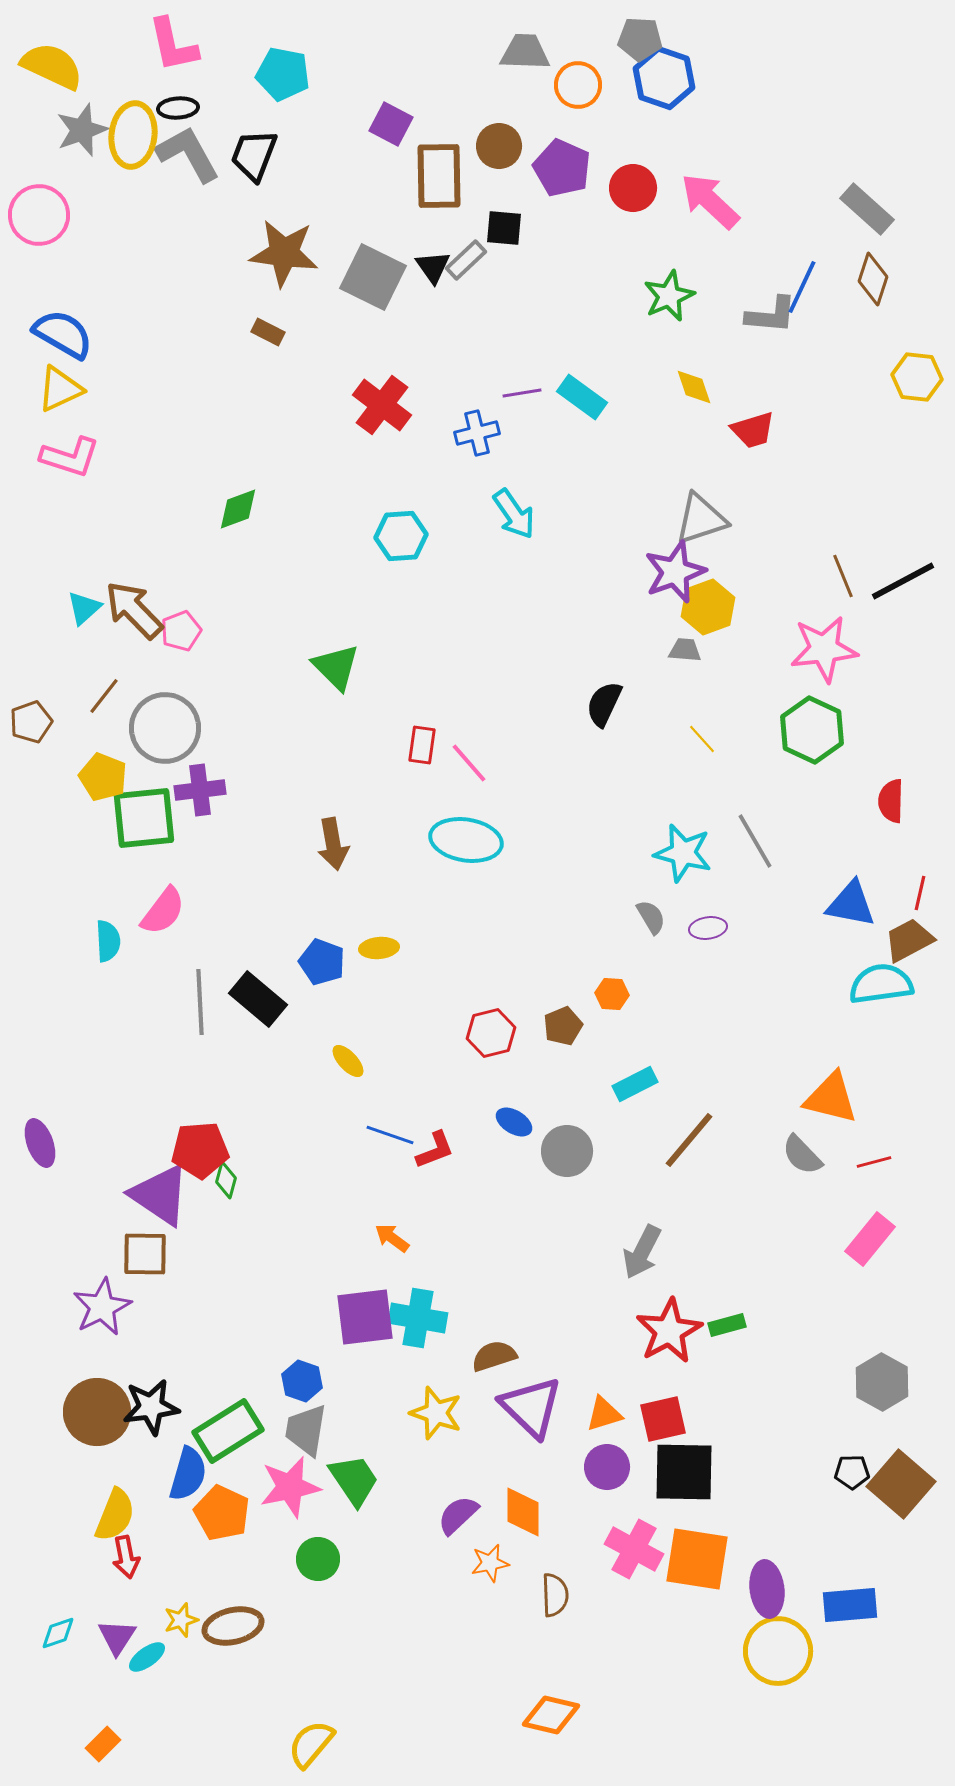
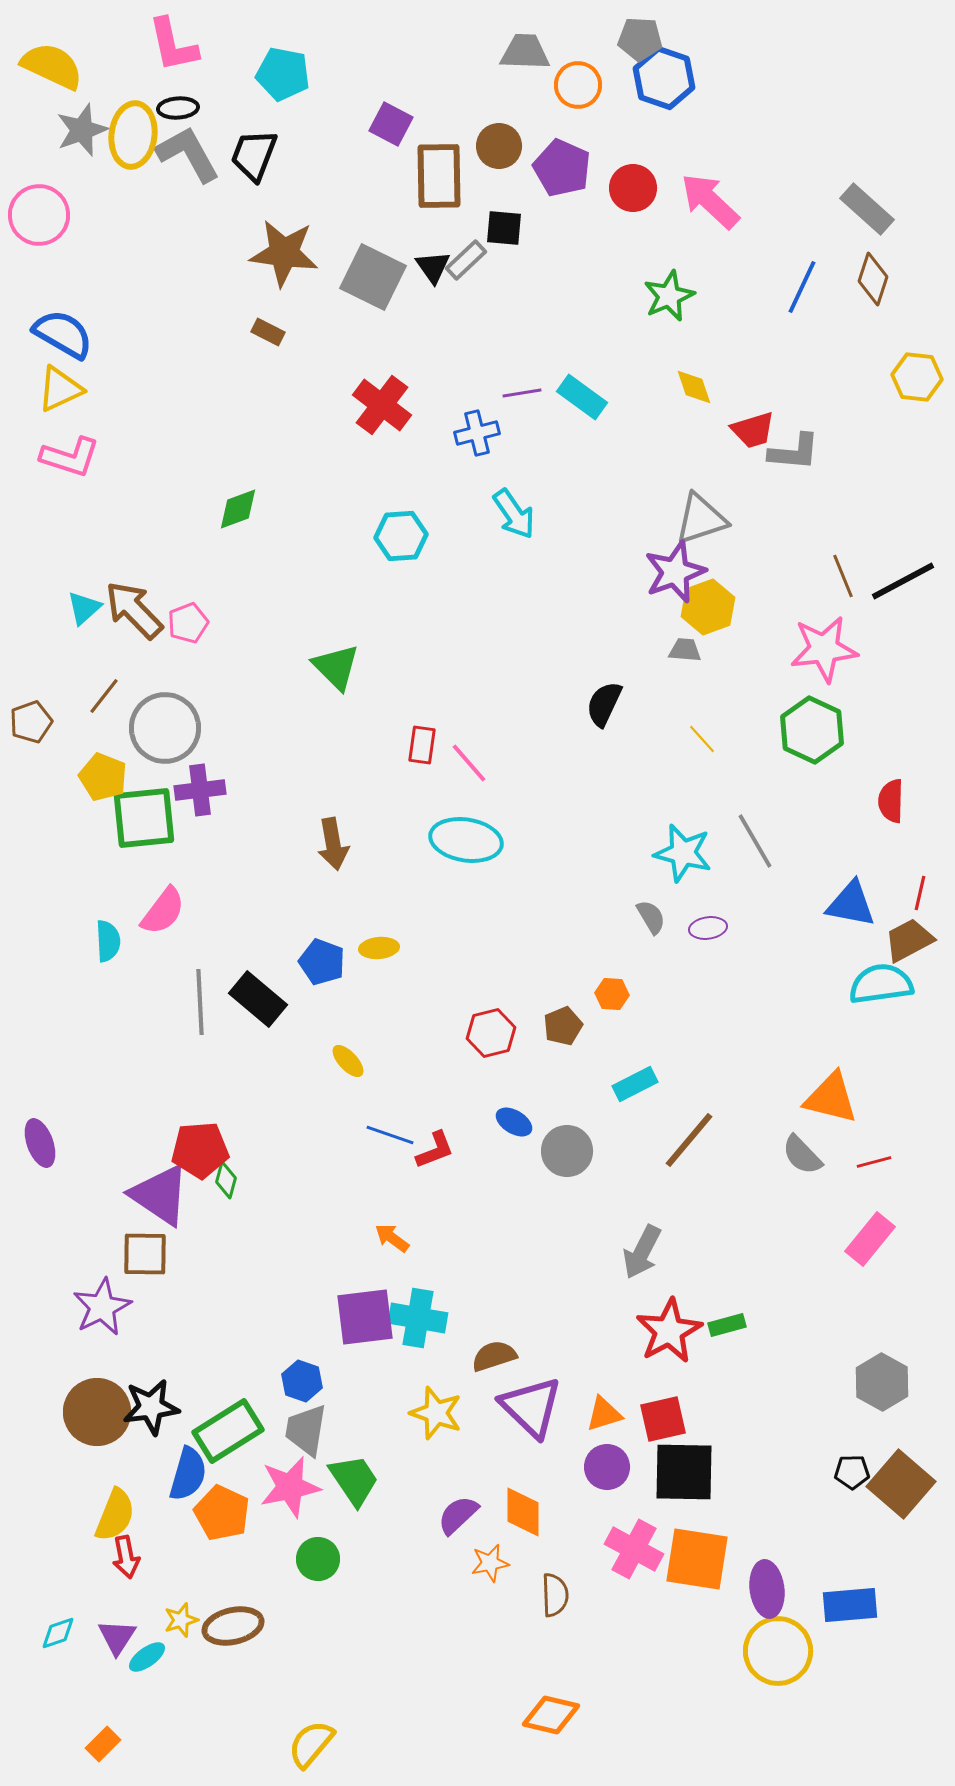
gray L-shape at (771, 315): moved 23 px right, 137 px down
pink pentagon at (181, 631): moved 7 px right, 8 px up
